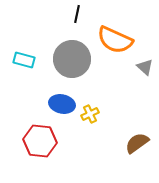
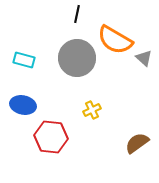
orange semicircle: rotated 6 degrees clockwise
gray circle: moved 5 px right, 1 px up
gray triangle: moved 1 px left, 9 px up
blue ellipse: moved 39 px left, 1 px down
yellow cross: moved 2 px right, 4 px up
red hexagon: moved 11 px right, 4 px up
